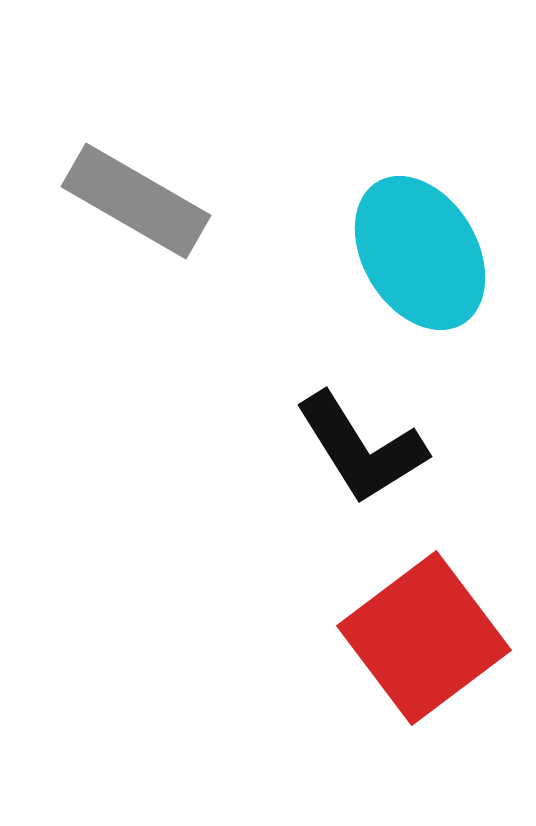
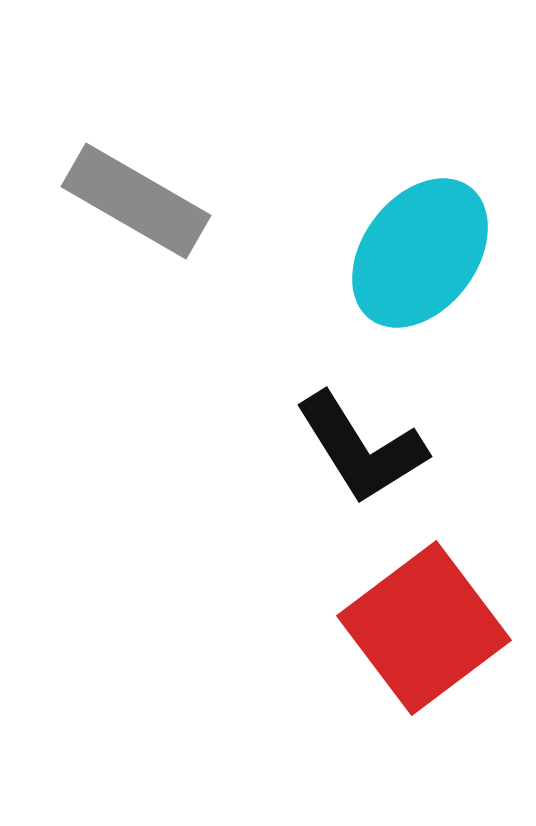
cyan ellipse: rotated 68 degrees clockwise
red square: moved 10 px up
